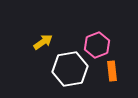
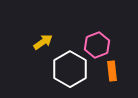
white hexagon: rotated 20 degrees counterclockwise
